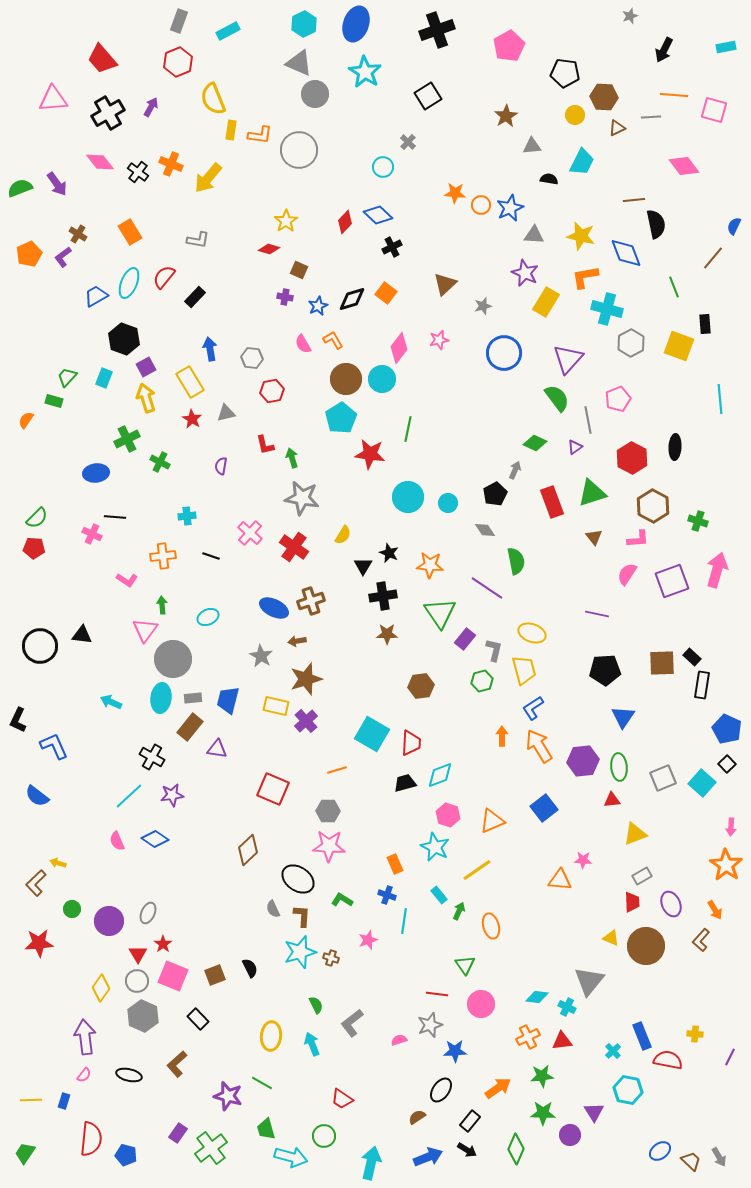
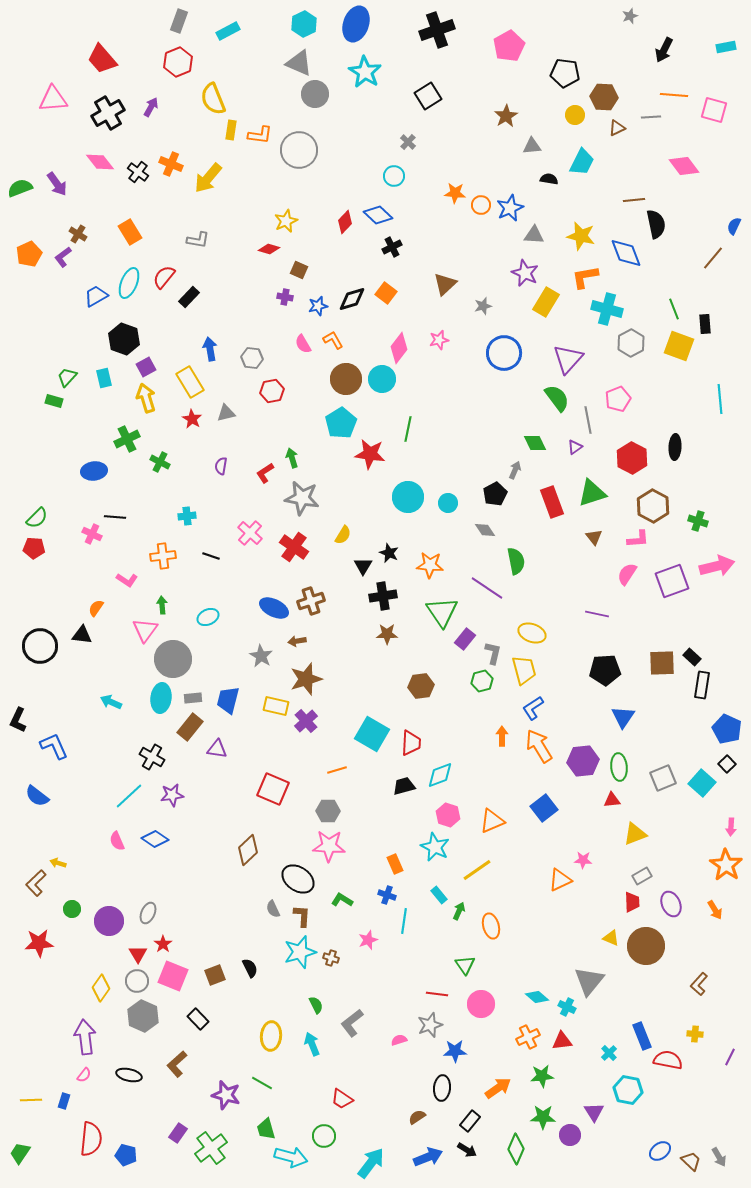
cyan circle at (383, 167): moved 11 px right, 9 px down
yellow star at (286, 221): rotated 10 degrees clockwise
green line at (674, 287): moved 22 px down
black rectangle at (195, 297): moved 6 px left
blue star at (318, 306): rotated 12 degrees clockwise
cyan rectangle at (104, 378): rotated 36 degrees counterclockwise
cyan pentagon at (341, 418): moved 5 px down
orange semicircle at (26, 420): moved 70 px right, 188 px down
green diamond at (535, 443): rotated 40 degrees clockwise
red L-shape at (265, 445): moved 28 px down; rotated 70 degrees clockwise
blue ellipse at (96, 473): moved 2 px left, 2 px up
pink arrow at (717, 570): moved 4 px up; rotated 60 degrees clockwise
green triangle at (440, 613): moved 2 px right, 1 px up
gray L-shape at (494, 650): moved 1 px left, 3 px down
black trapezoid at (405, 783): moved 1 px left, 3 px down
orange triangle at (560, 880): rotated 30 degrees counterclockwise
brown L-shape at (701, 940): moved 2 px left, 44 px down
cyan diamond at (537, 997): rotated 35 degrees clockwise
cyan cross at (613, 1051): moved 4 px left, 2 px down
black ellipse at (441, 1090): moved 1 px right, 2 px up; rotated 30 degrees counterclockwise
purple star at (228, 1096): moved 2 px left, 1 px up
green star at (543, 1113): moved 4 px down
green trapezoid at (25, 1153): moved 5 px left
cyan arrow at (371, 1163): rotated 24 degrees clockwise
